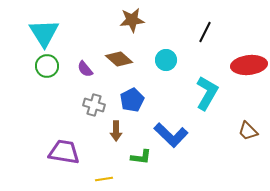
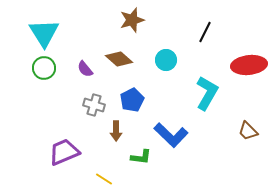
brown star: rotated 10 degrees counterclockwise
green circle: moved 3 px left, 2 px down
purple trapezoid: rotated 32 degrees counterclockwise
yellow line: rotated 42 degrees clockwise
